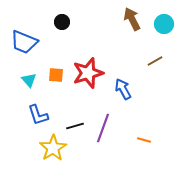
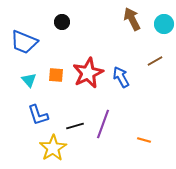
red star: rotated 8 degrees counterclockwise
blue arrow: moved 2 px left, 12 px up
purple line: moved 4 px up
